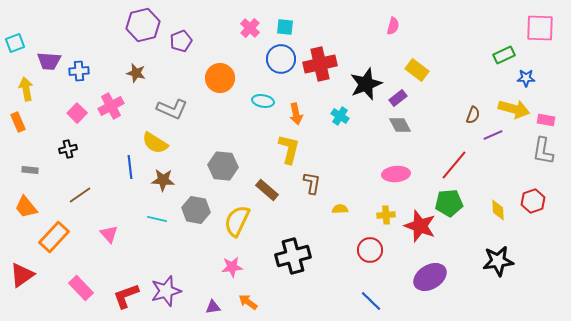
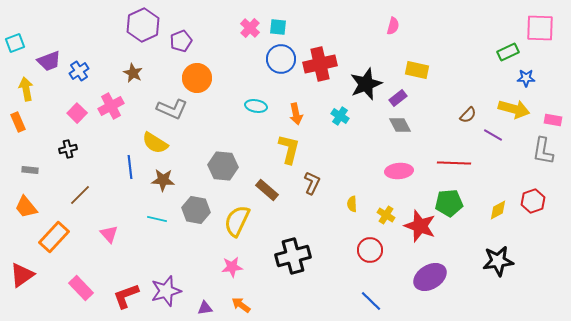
purple hexagon at (143, 25): rotated 12 degrees counterclockwise
cyan square at (285, 27): moved 7 px left
green rectangle at (504, 55): moved 4 px right, 3 px up
purple trapezoid at (49, 61): rotated 25 degrees counterclockwise
yellow rectangle at (417, 70): rotated 25 degrees counterclockwise
blue cross at (79, 71): rotated 30 degrees counterclockwise
brown star at (136, 73): moved 3 px left; rotated 12 degrees clockwise
orange circle at (220, 78): moved 23 px left
cyan ellipse at (263, 101): moved 7 px left, 5 px down
brown semicircle at (473, 115): moved 5 px left; rotated 24 degrees clockwise
pink rectangle at (546, 120): moved 7 px right
purple line at (493, 135): rotated 54 degrees clockwise
red line at (454, 165): moved 2 px up; rotated 52 degrees clockwise
pink ellipse at (396, 174): moved 3 px right, 3 px up
brown L-shape at (312, 183): rotated 15 degrees clockwise
brown line at (80, 195): rotated 10 degrees counterclockwise
yellow semicircle at (340, 209): moved 12 px right, 5 px up; rotated 91 degrees counterclockwise
yellow diamond at (498, 210): rotated 65 degrees clockwise
yellow cross at (386, 215): rotated 36 degrees clockwise
orange arrow at (248, 302): moved 7 px left, 3 px down
purple triangle at (213, 307): moved 8 px left, 1 px down
